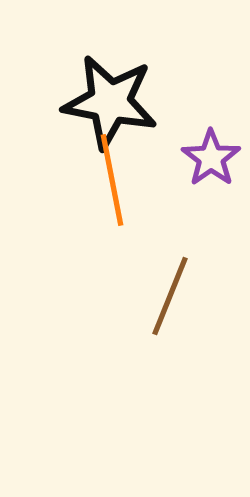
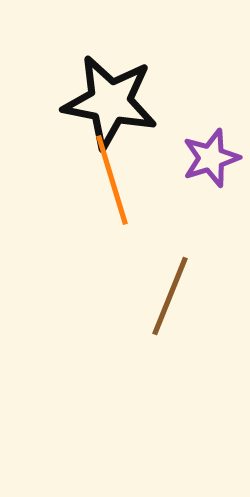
purple star: rotated 18 degrees clockwise
orange line: rotated 6 degrees counterclockwise
